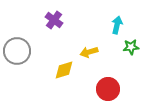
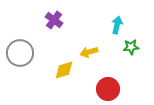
gray circle: moved 3 px right, 2 px down
